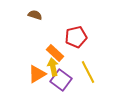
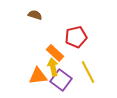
orange triangle: moved 1 px right, 2 px down; rotated 24 degrees clockwise
